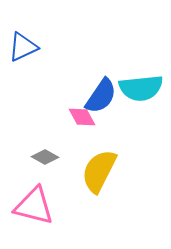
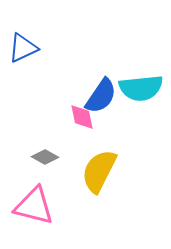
blue triangle: moved 1 px down
pink diamond: rotated 16 degrees clockwise
